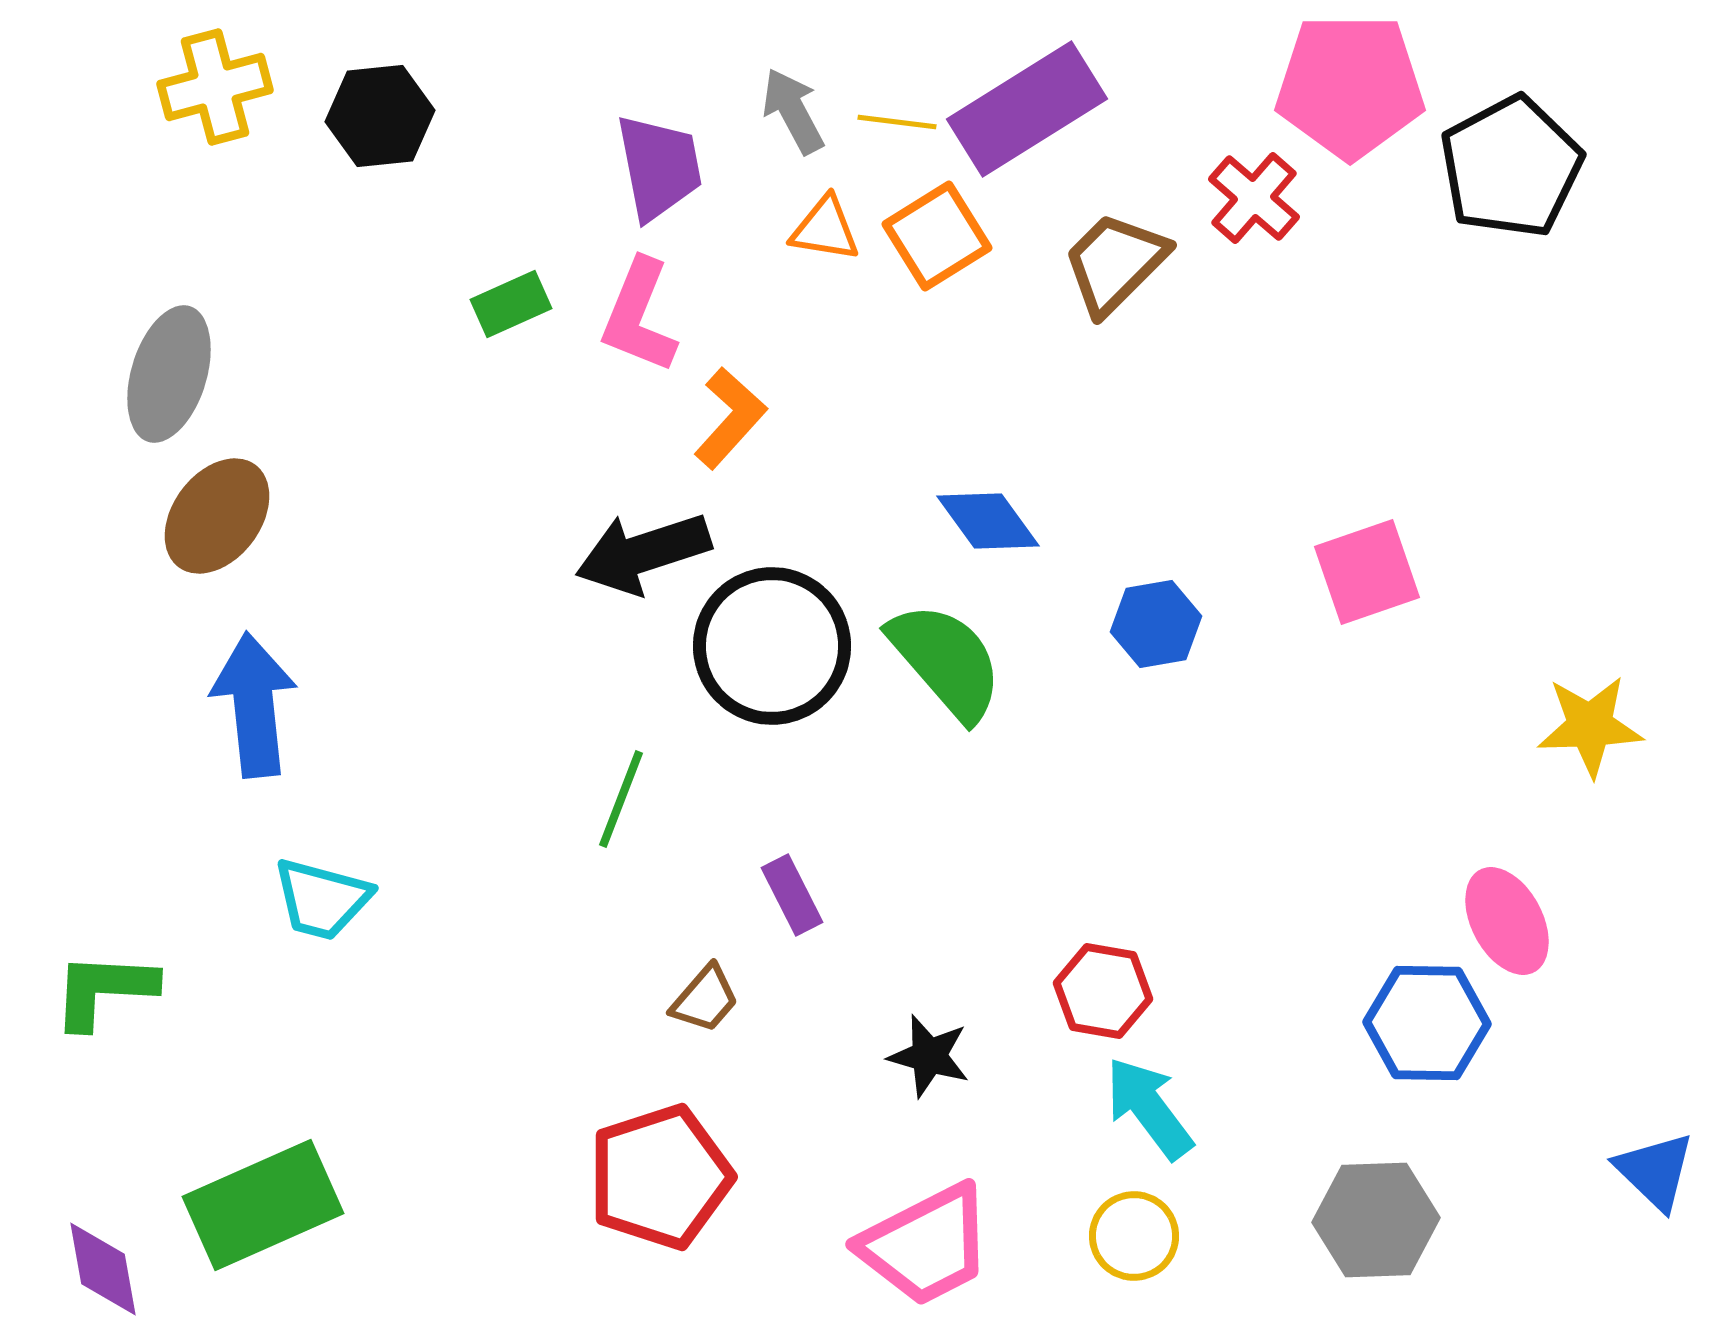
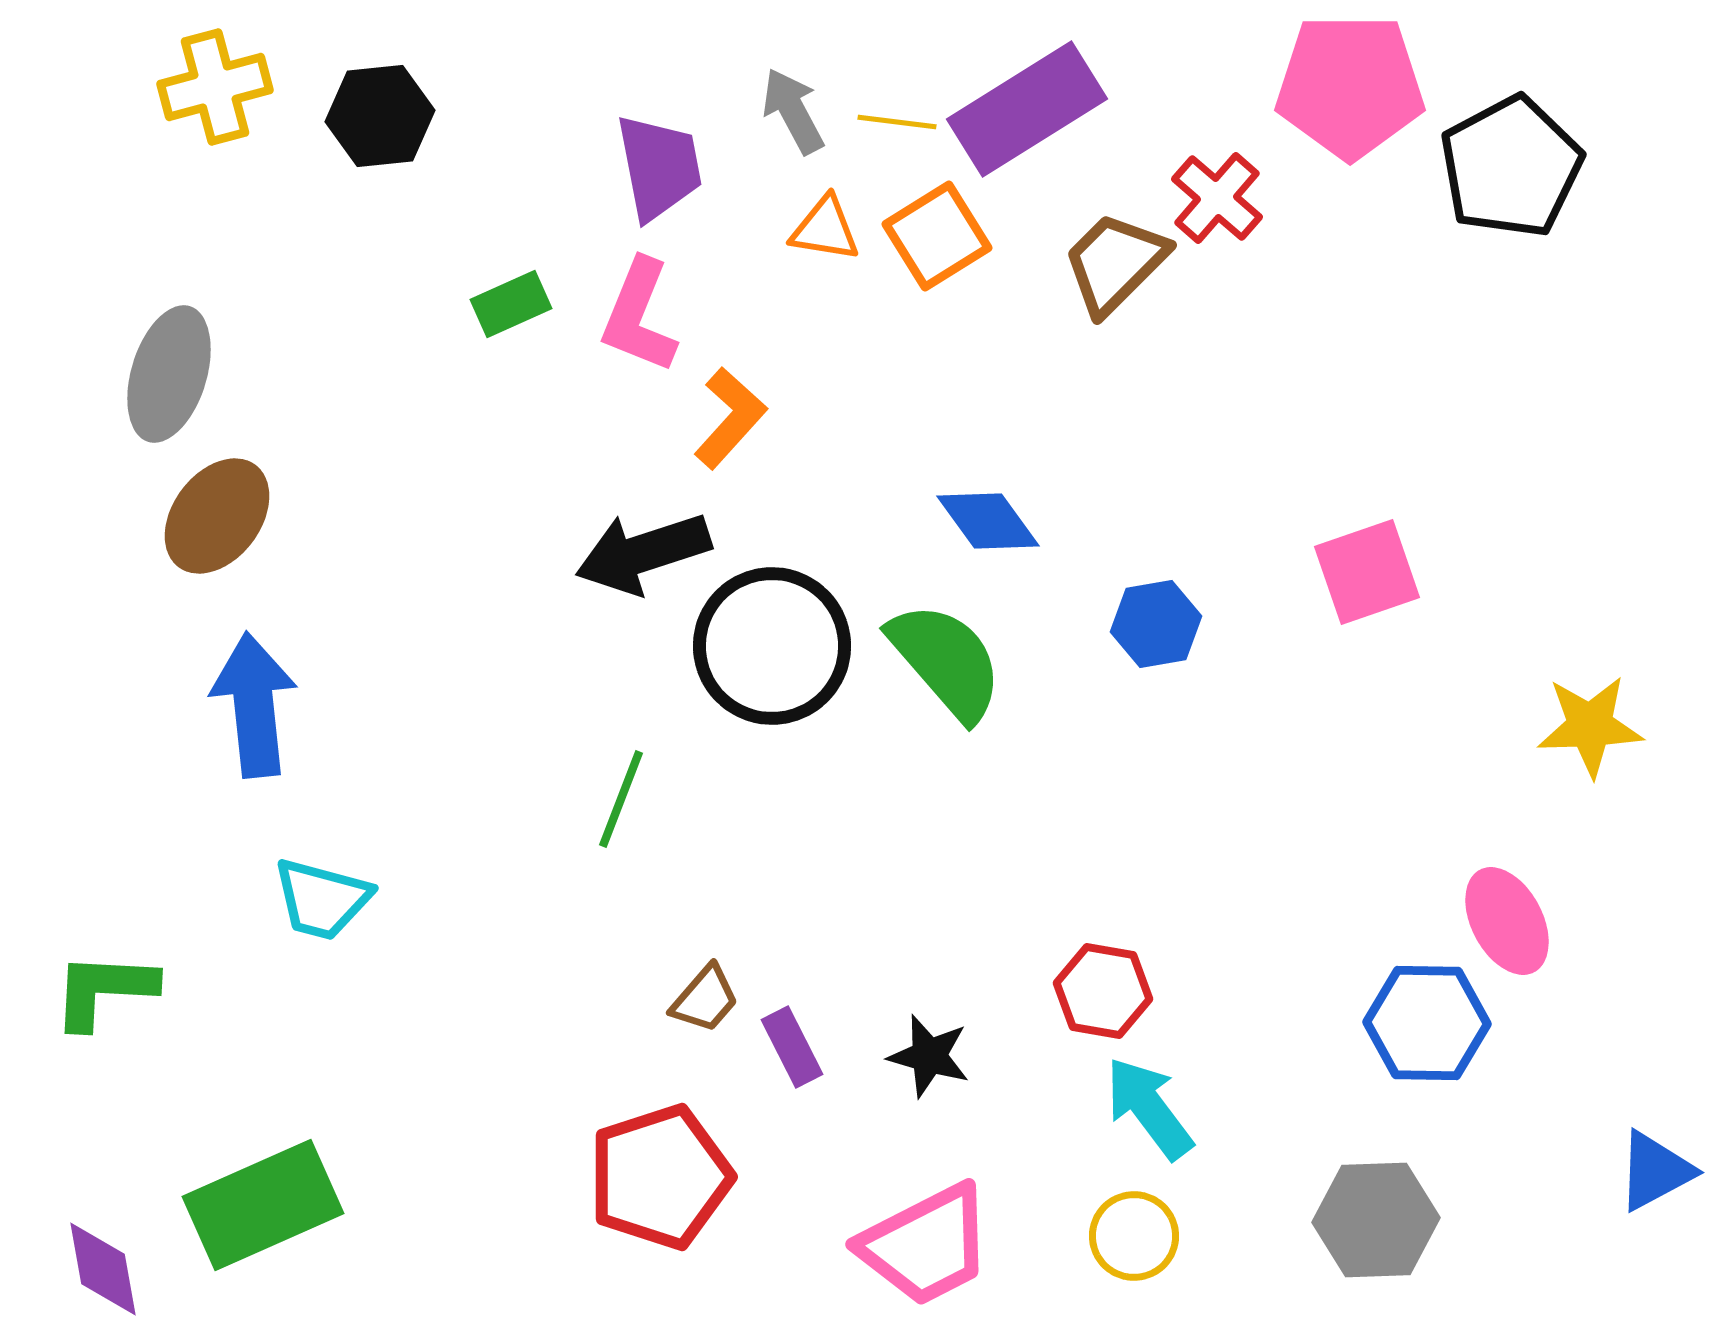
red cross at (1254, 198): moved 37 px left
purple rectangle at (792, 895): moved 152 px down
blue triangle at (1655, 1171): rotated 48 degrees clockwise
